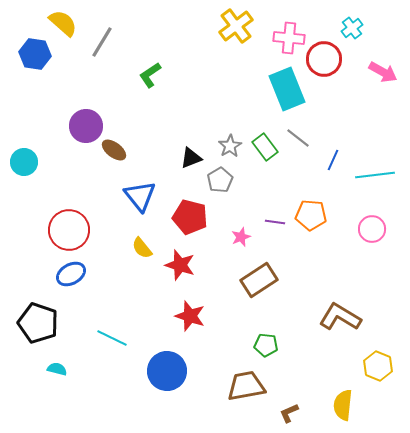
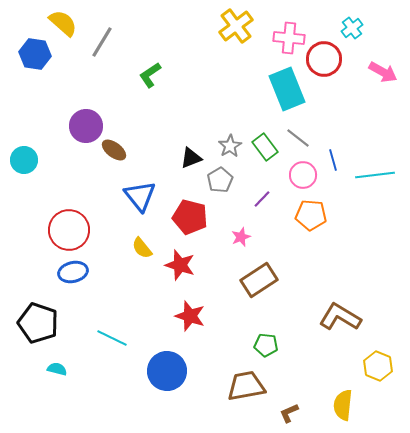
blue line at (333, 160): rotated 40 degrees counterclockwise
cyan circle at (24, 162): moved 2 px up
purple line at (275, 222): moved 13 px left, 23 px up; rotated 54 degrees counterclockwise
pink circle at (372, 229): moved 69 px left, 54 px up
blue ellipse at (71, 274): moved 2 px right, 2 px up; rotated 16 degrees clockwise
